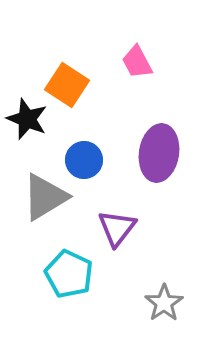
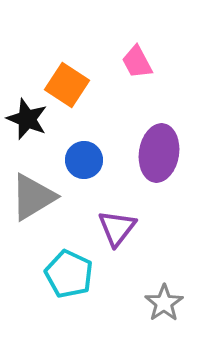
gray triangle: moved 12 px left
